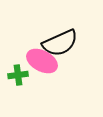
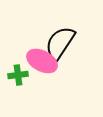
black semicircle: rotated 147 degrees clockwise
